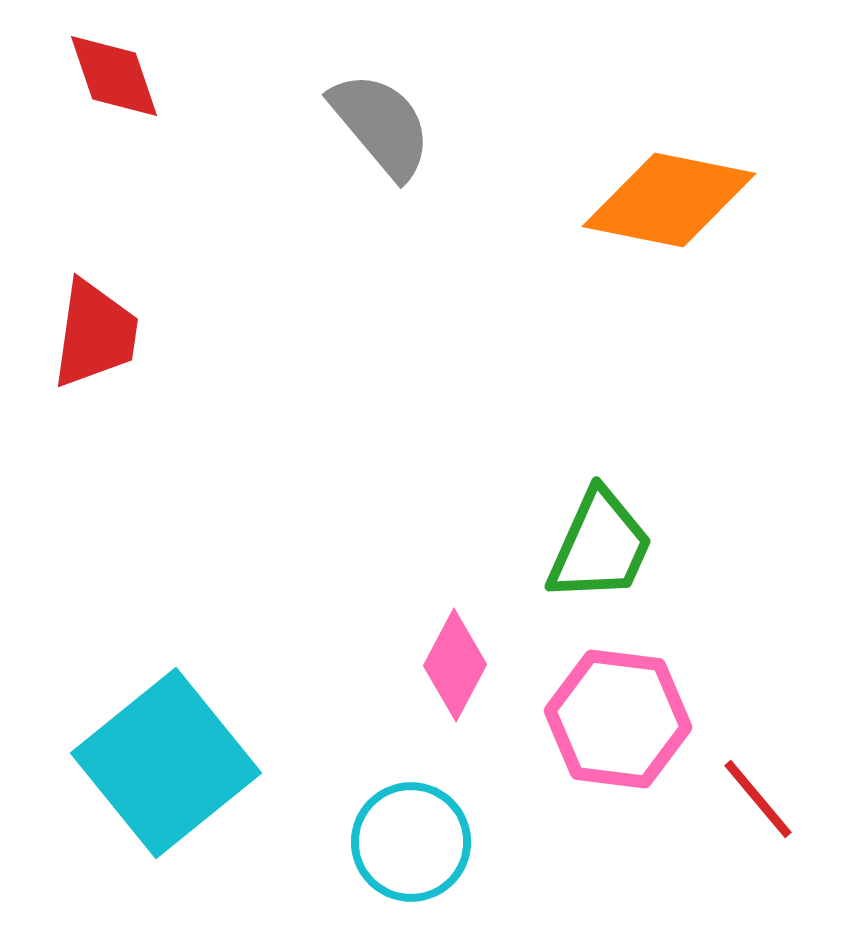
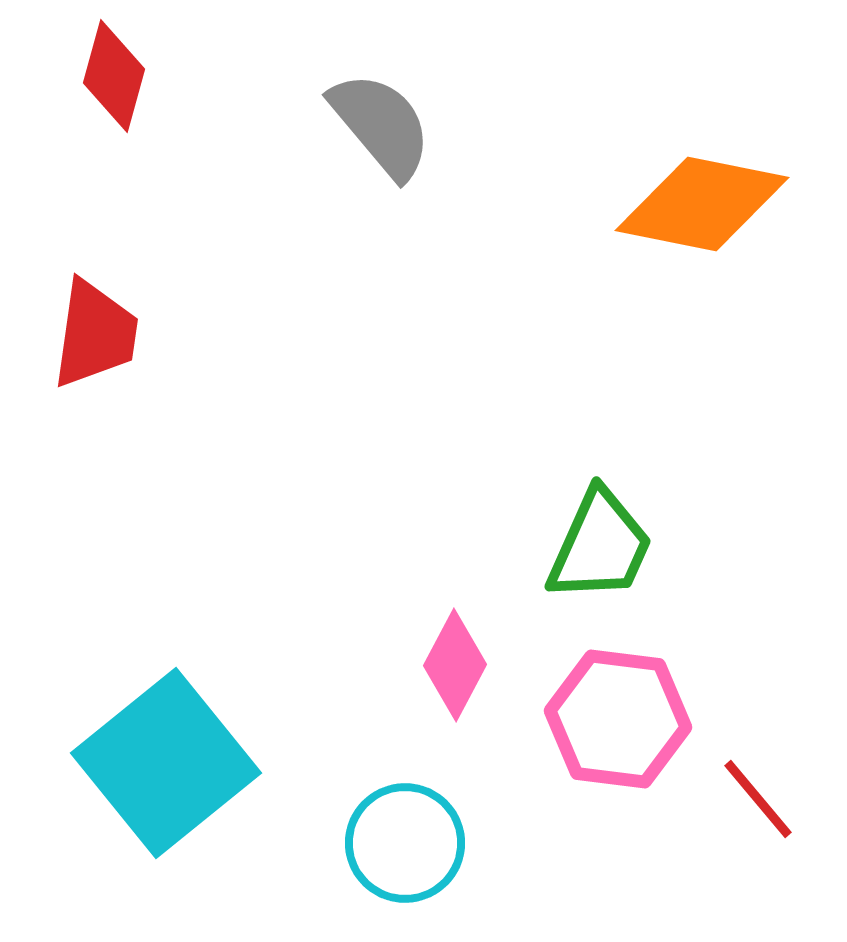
red diamond: rotated 34 degrees clockwise
orange diamond: moved 33 px right, 4 px down
cyan circle: moved 6 px left, 1 px down
